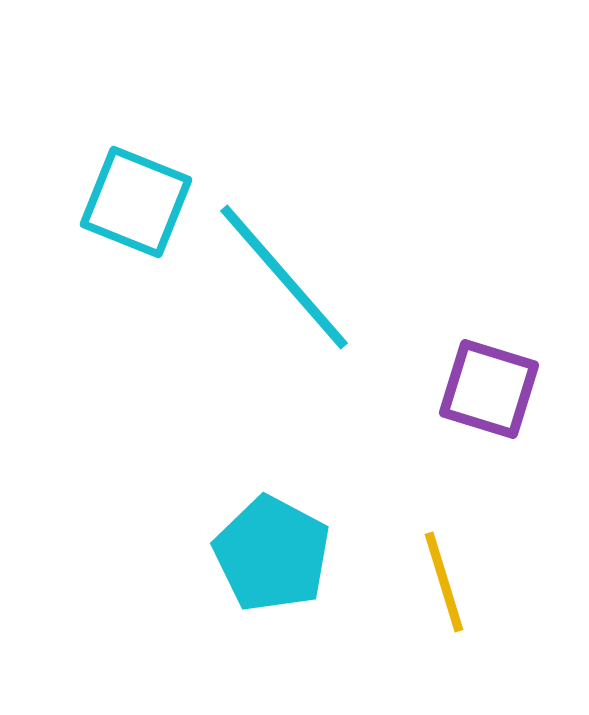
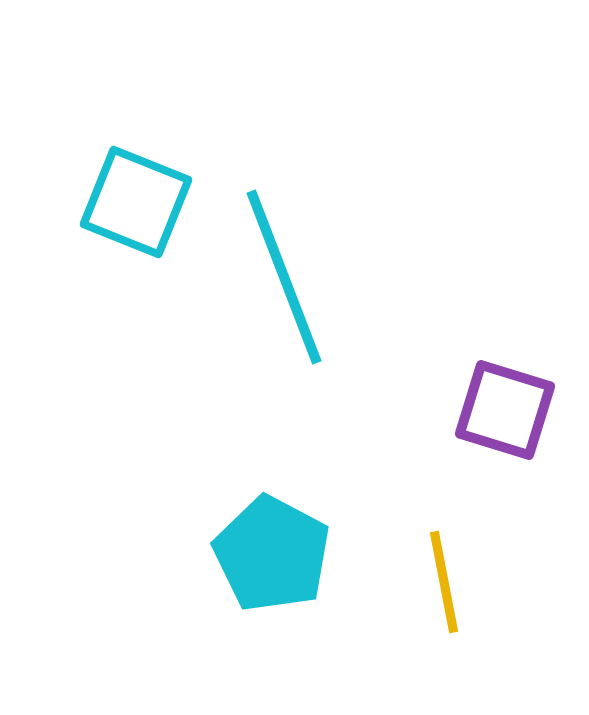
cyan line: rotated 20 degrees clockwise
purple square: moved 16 px right, 21 px down
yellow line: rotated 6 degrees clockwise
